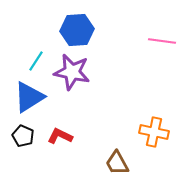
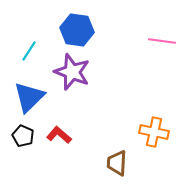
blue hexagon: rotated 12 degrees clockwise
cyan line: moved 7 px left, 10 px up
purple star: rotated 9 degrees clockwise
blue triangle: rotated 12 degrees counterclockwise
red L-shape: moved 1 px left, 1 px up; rotated 15 degrees clockwise
brown trapezoid: rotated 32 degrees clockwise
